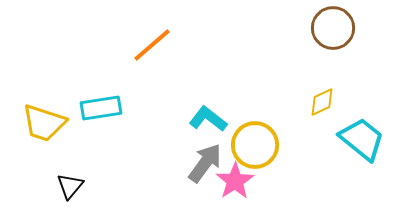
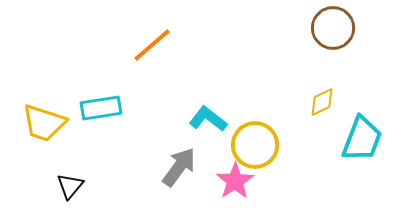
cyan trapezoid: rotated 72 degrees clockwise
gray arrow: moved 26 px left, 4 px down
